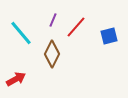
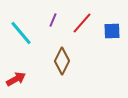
red line: moved 6 px right, 4 px up
blue square: moved 3 px right, 5 px up; rotated 12 degrees clockwise
brown diamond: moved 10 px right, 7 px down
